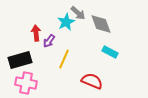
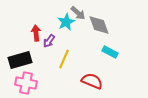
gray diamond: moved 2 px left, 1 px down
